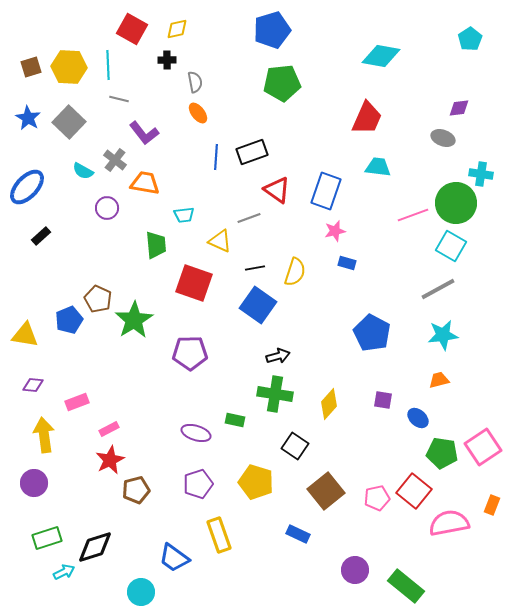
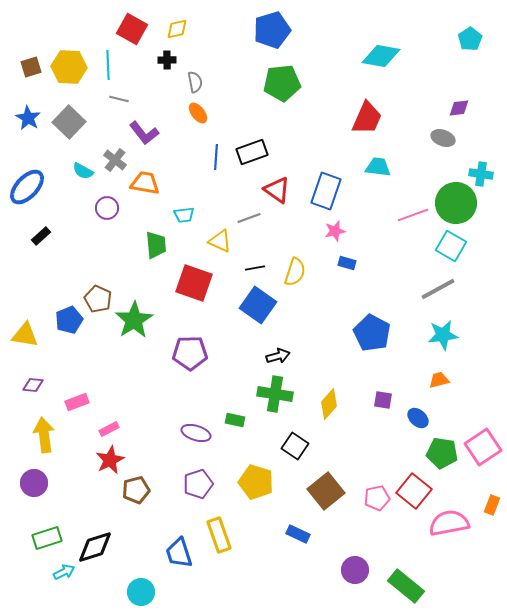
blue trapezoid at (174, 558): moved 5 px right, 5 px up; rotated 36 degrees clockwise
